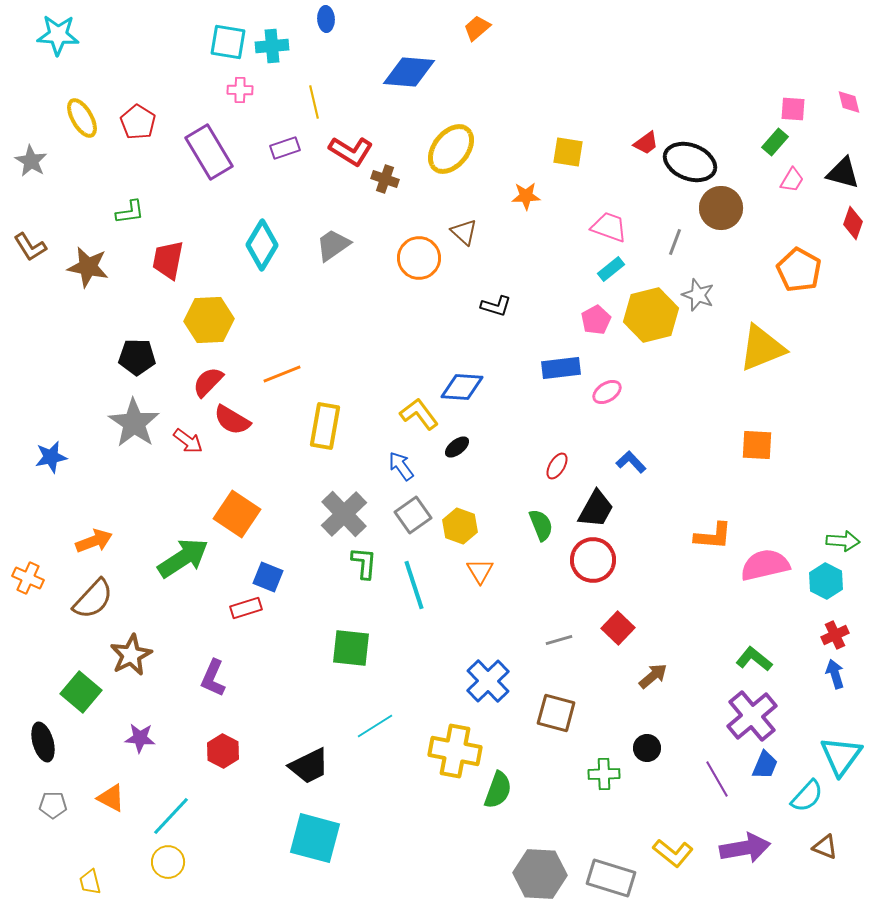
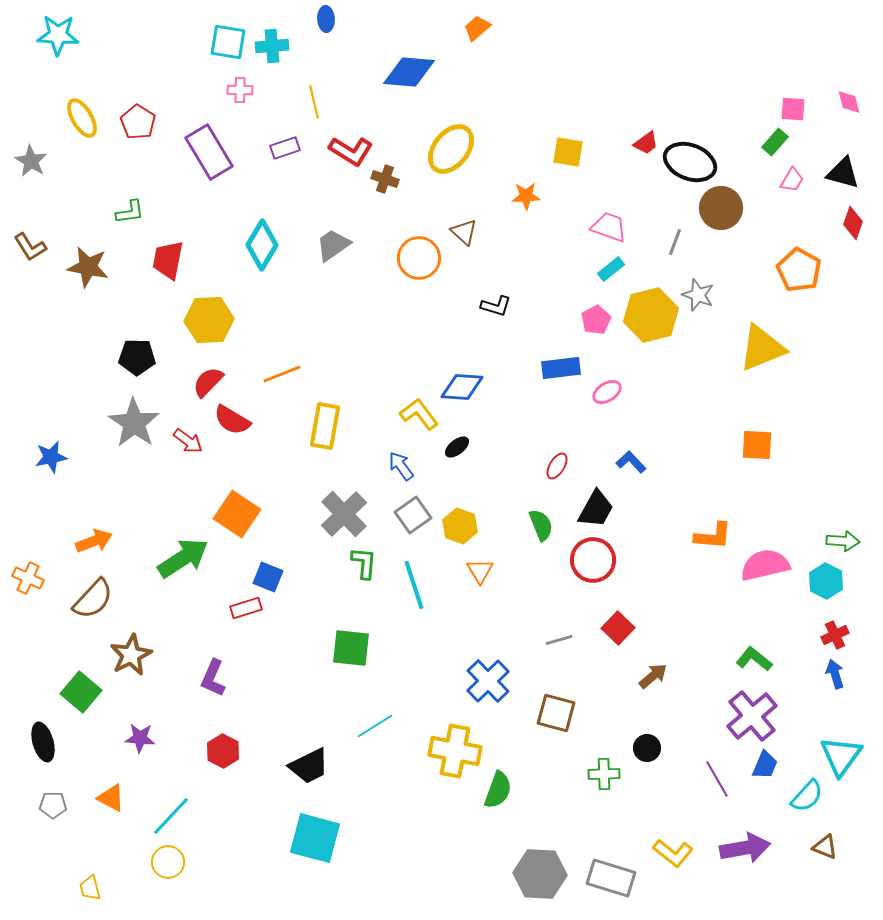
yellow trapezoid at (90, 882): moved 6 px down
